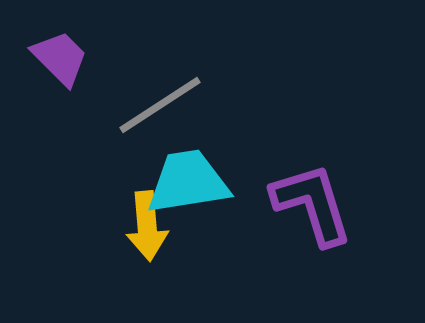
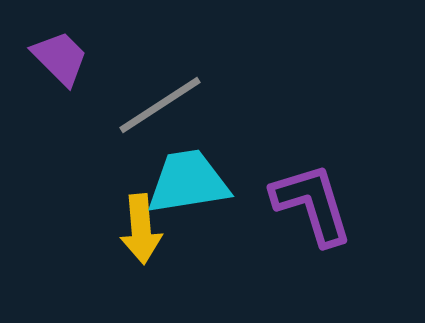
yellow arrow: moved 6 px left, 3 px down
